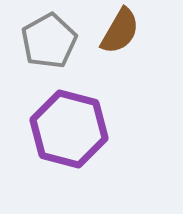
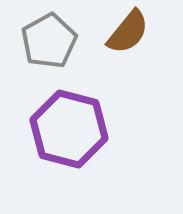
brown semicircle: moved 8 px right, 1 px down; rotated 9 degrees clockwise
